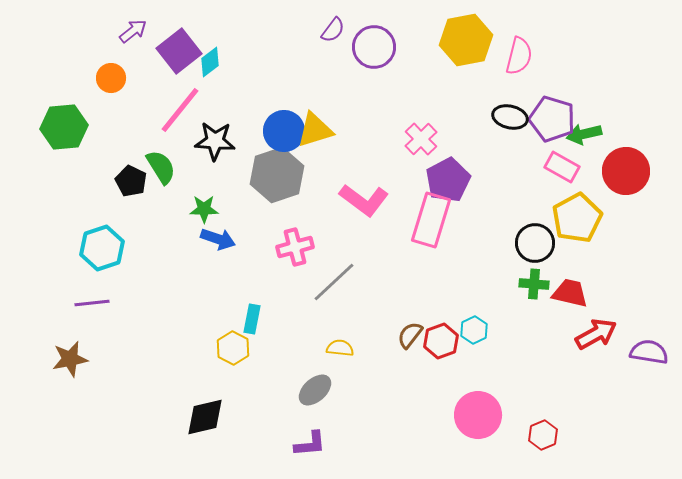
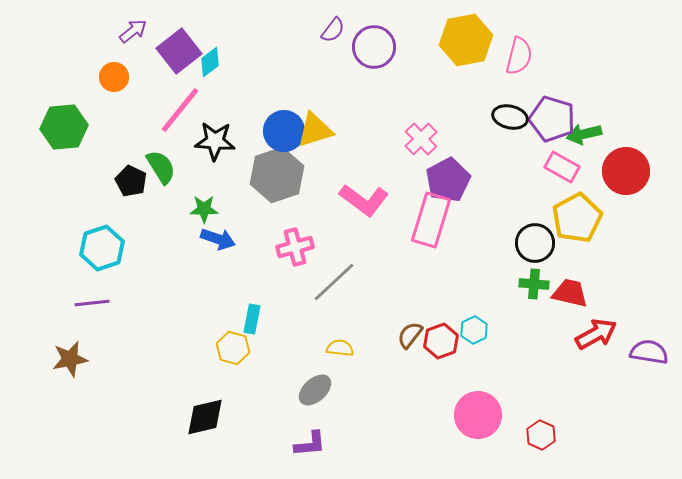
orange circle at (111, 78): moved 3 px right, 1 px up
yellow hexagon at (233, 348): rotated 12 degrees counterclockwise
red hexagon at (543, 435): moved 2 px left; rotated 12 degrees counterclockwise
